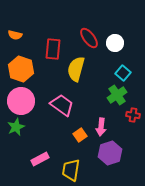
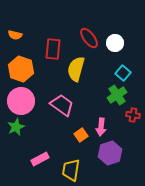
orange square: moved 1 px right
